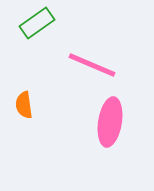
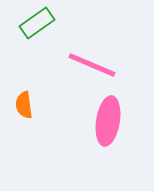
pink ellipse: moved 2 px left, 1 px up
